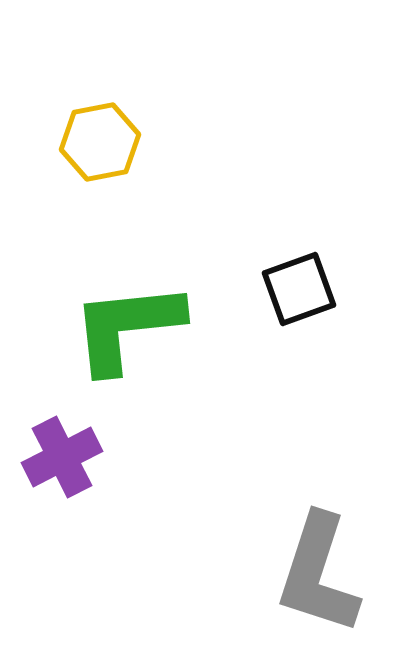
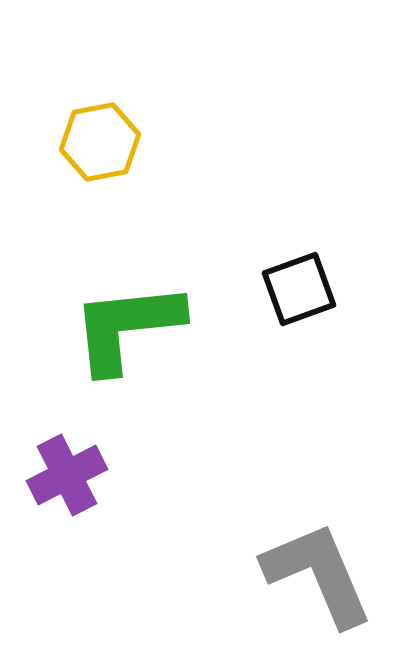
purple cross: moved 5 px right, 18 px down
gray L-shape: rotated 139 degrees clockwise
